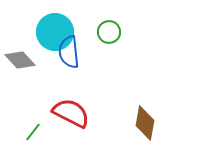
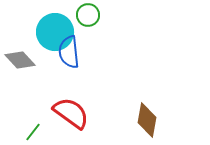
green circle: moved 21 px left, 17 px up
red semicircle: rotated 9 degrees clockwise
brown diamond: moved 2 px right, 3 px up
